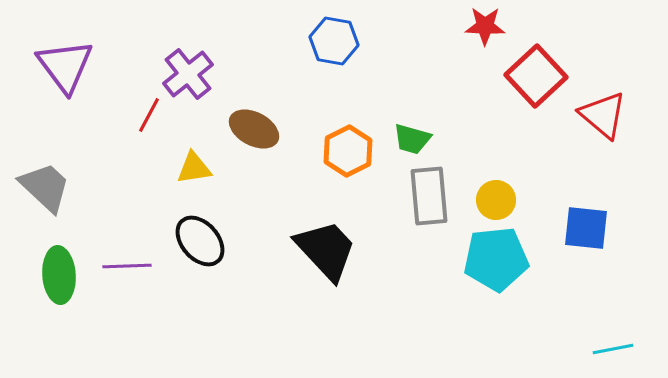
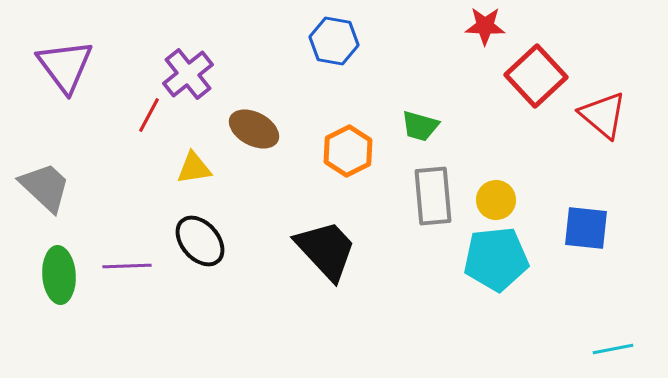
green trapezoid: moved 8 px right, 13 px up
gray rectangle: moved 4 px right
